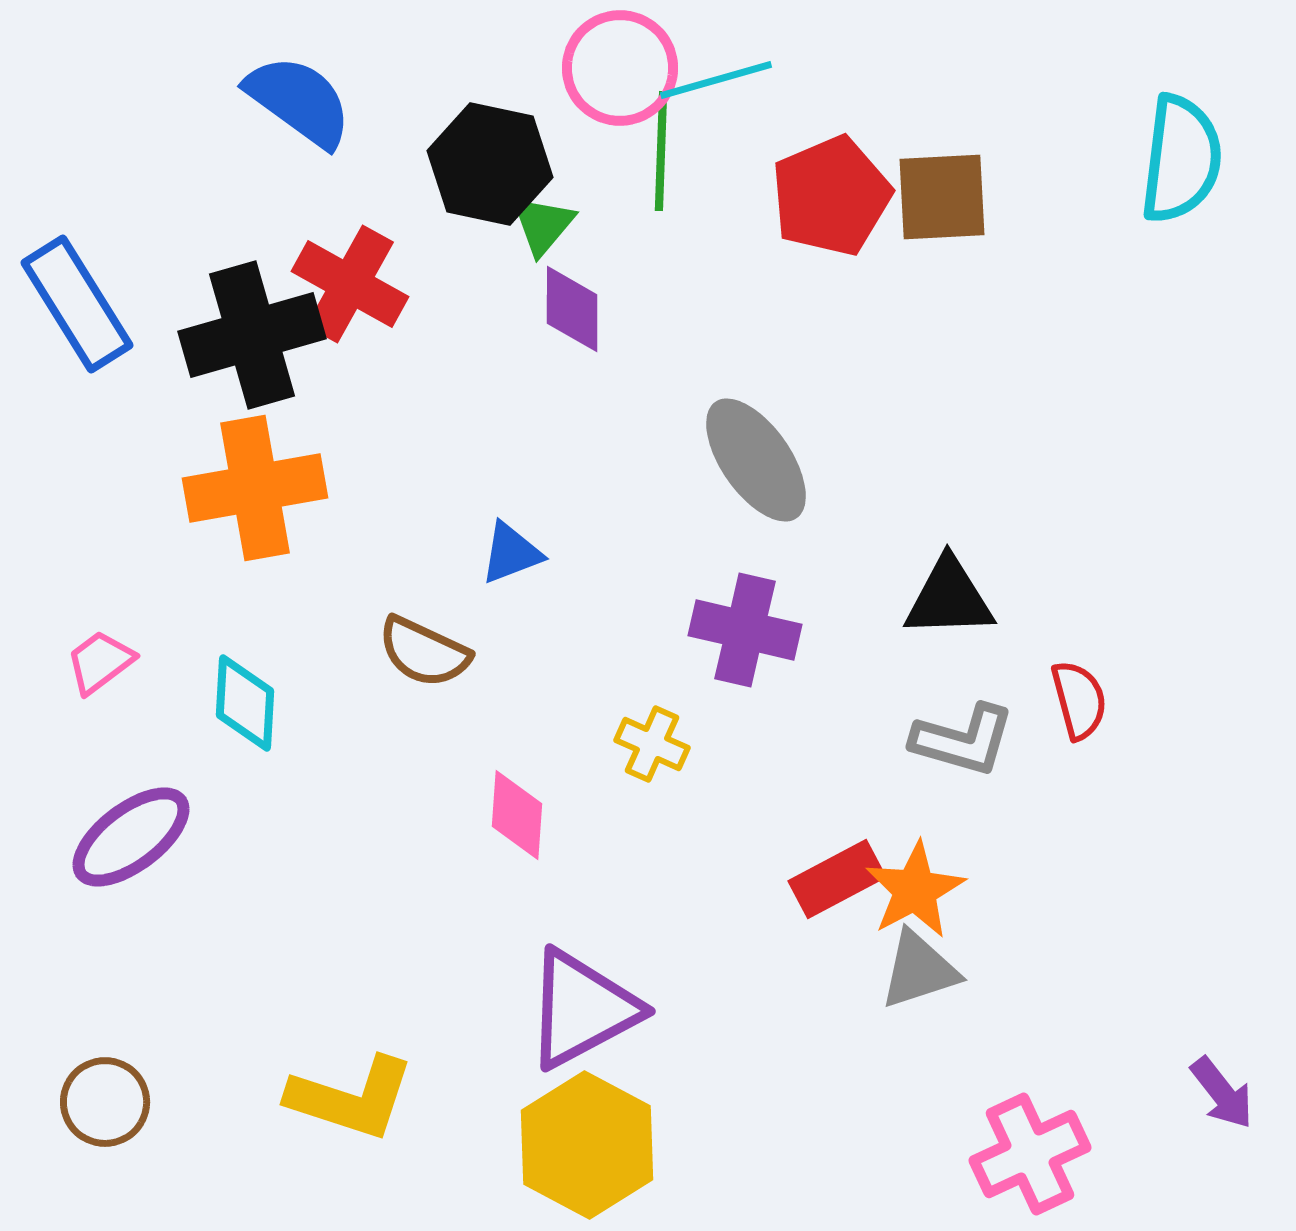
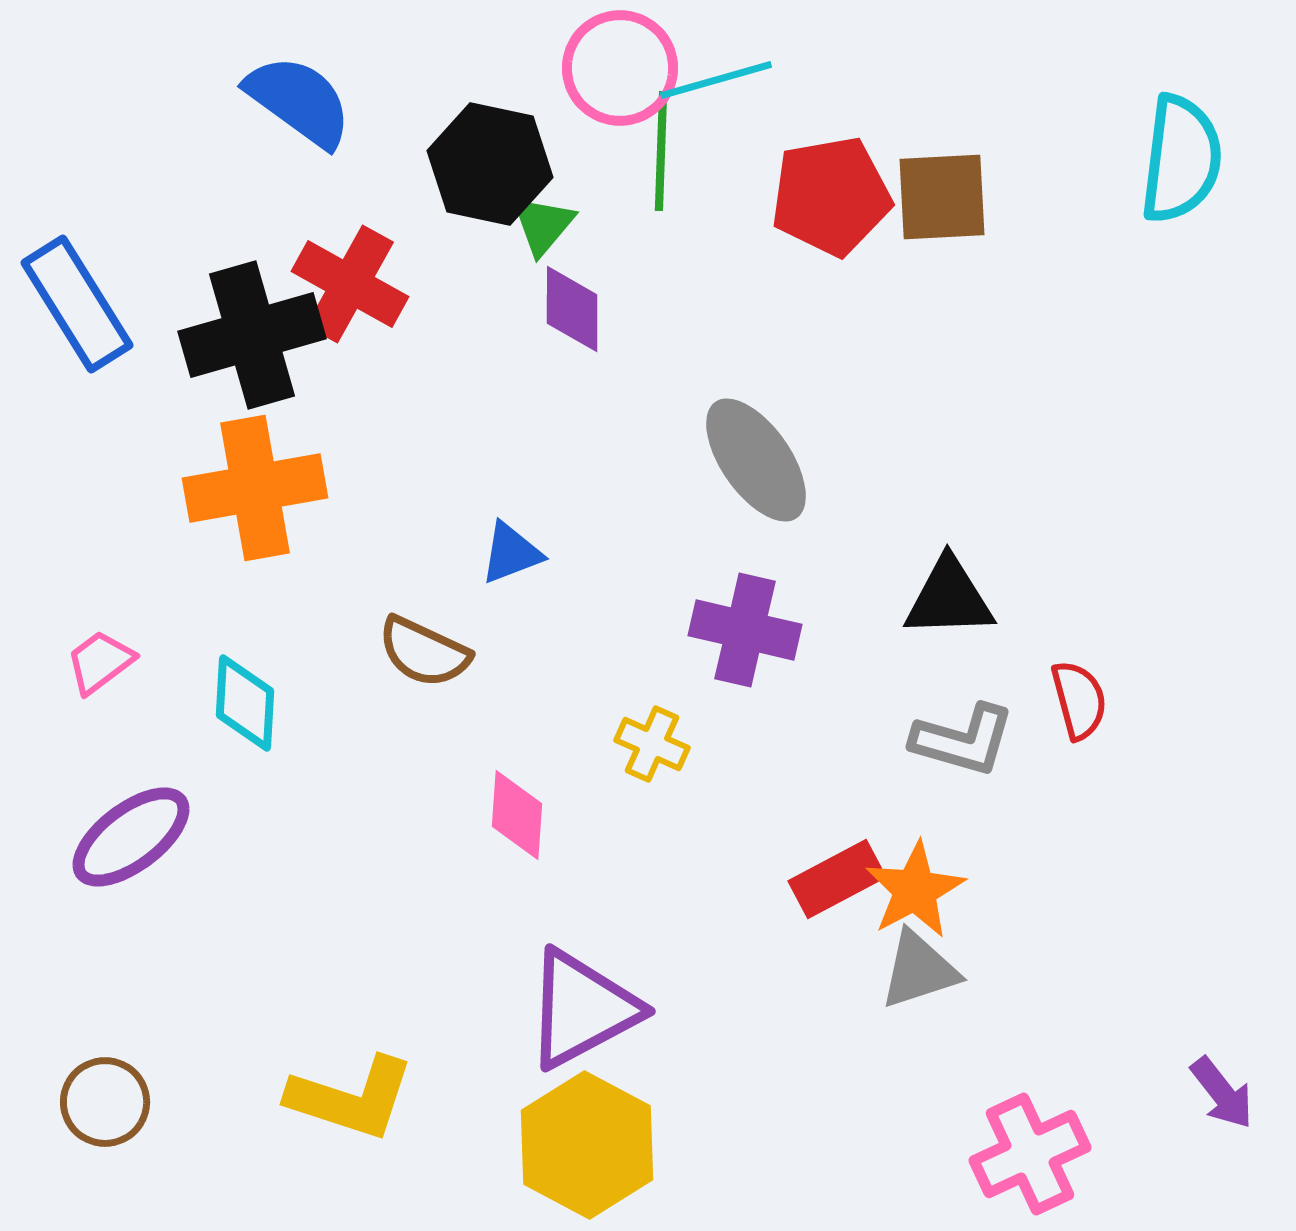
red pentagon: rotated 13 degrees clockwise
